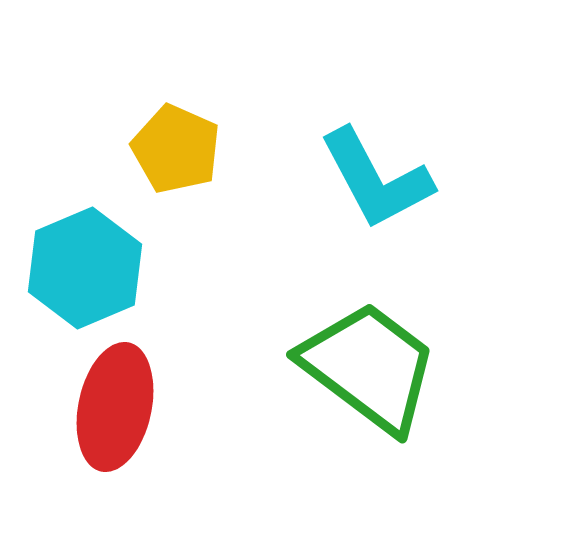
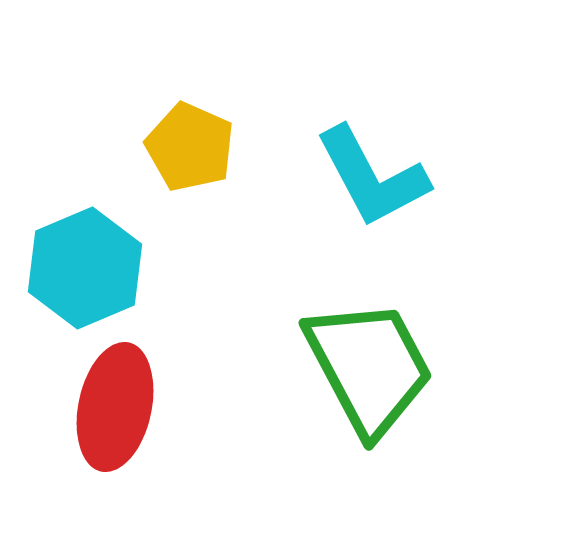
yellow pentagon: moved 14 px right, 2 px up
cyan L-shape: moved 4 px left, 2 px up
green trapezoid: rotated 25 degrees clockwise
